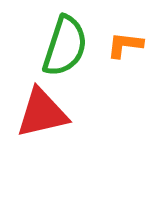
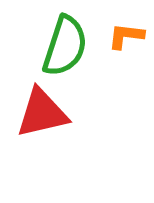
orange L-shape: moved 1 px right, 9 px up
